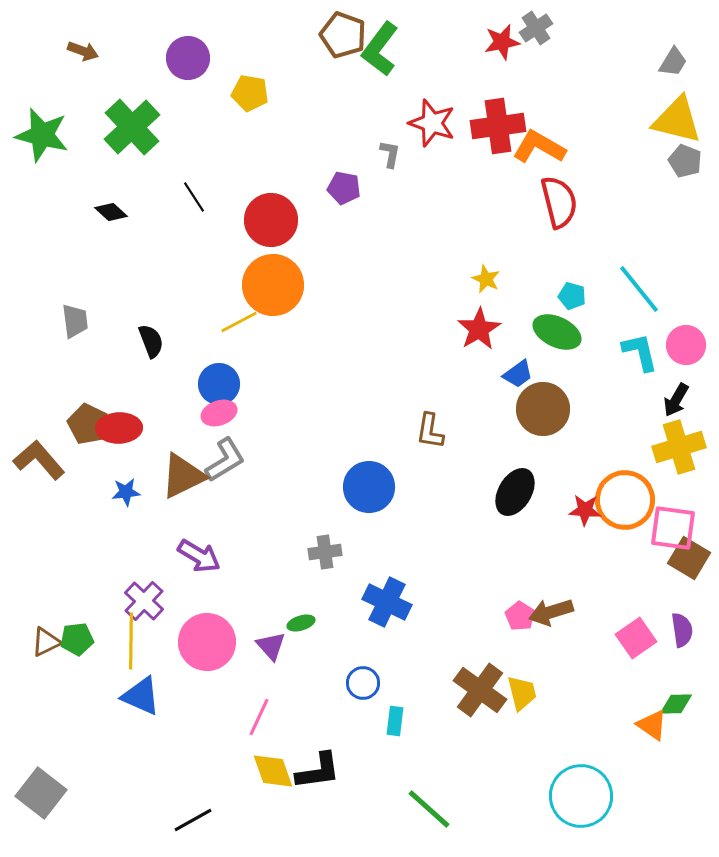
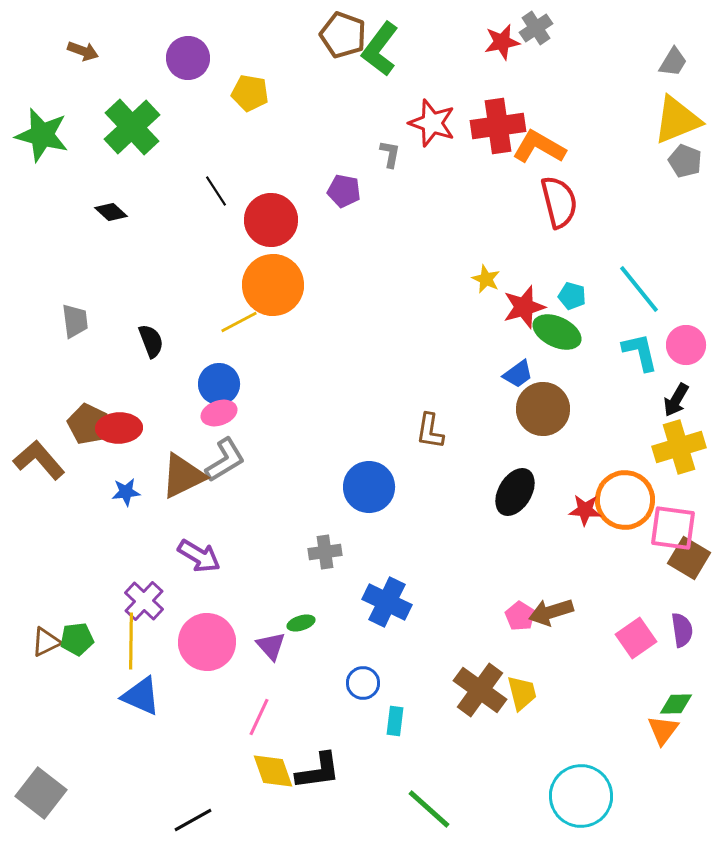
yellow triangle at (677, 120): rotated 36 degrees counterclockwise
purple pentagon at (344, 188): moved 3 px down
black line at (194, 197): moved 22 px right, 6 px up
red star at (479, 329): moved 45 px right, 22 px up; rotated 15 degrees clockwise
orange triangle at (652, 725): moved 11 px right, 5 px down; rotated 32 degrees clockwise
